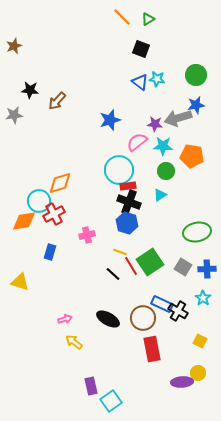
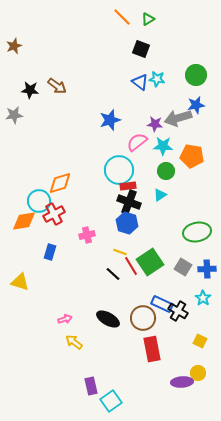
brown arrow at (57, 101): moved 15 px up; rotated 96 degrees counterclockwise
